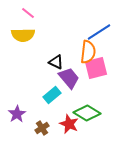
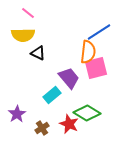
black triangle: moved 18 px left, 9 px up
